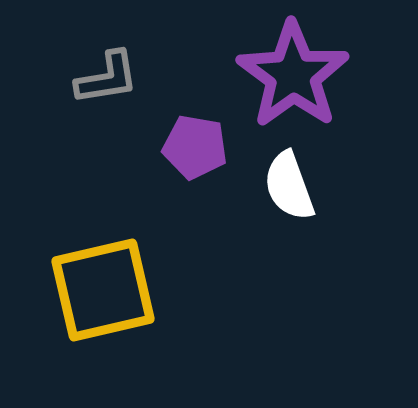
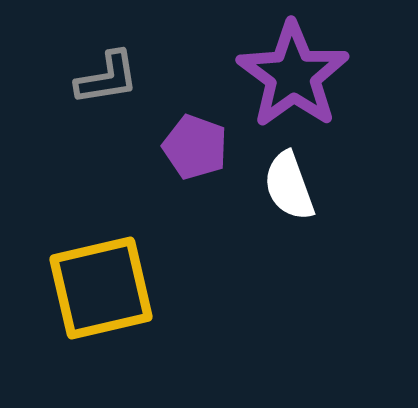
purple pentagon: rotated 10 degrees clockwise
yellow square: moved 2 px left, 2 px up
